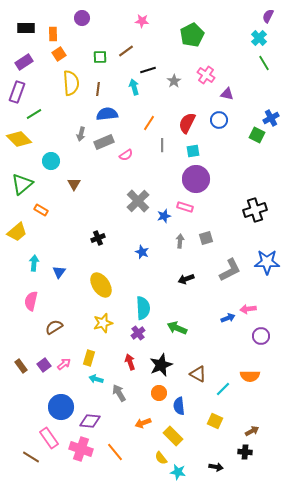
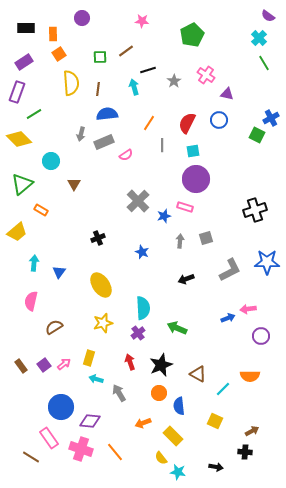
purple semicircle at (268, 16): rotated 80 degrees counterclockwise
